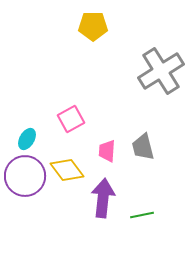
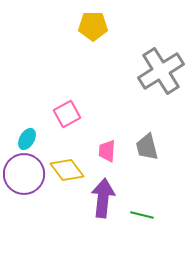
pink square: moved 4 px left, 5 px up
gray trapezoid: moved 4 px right
purple circle: moved 1 px left, 2 px up
green line: rotated 25 degrees clockwise
